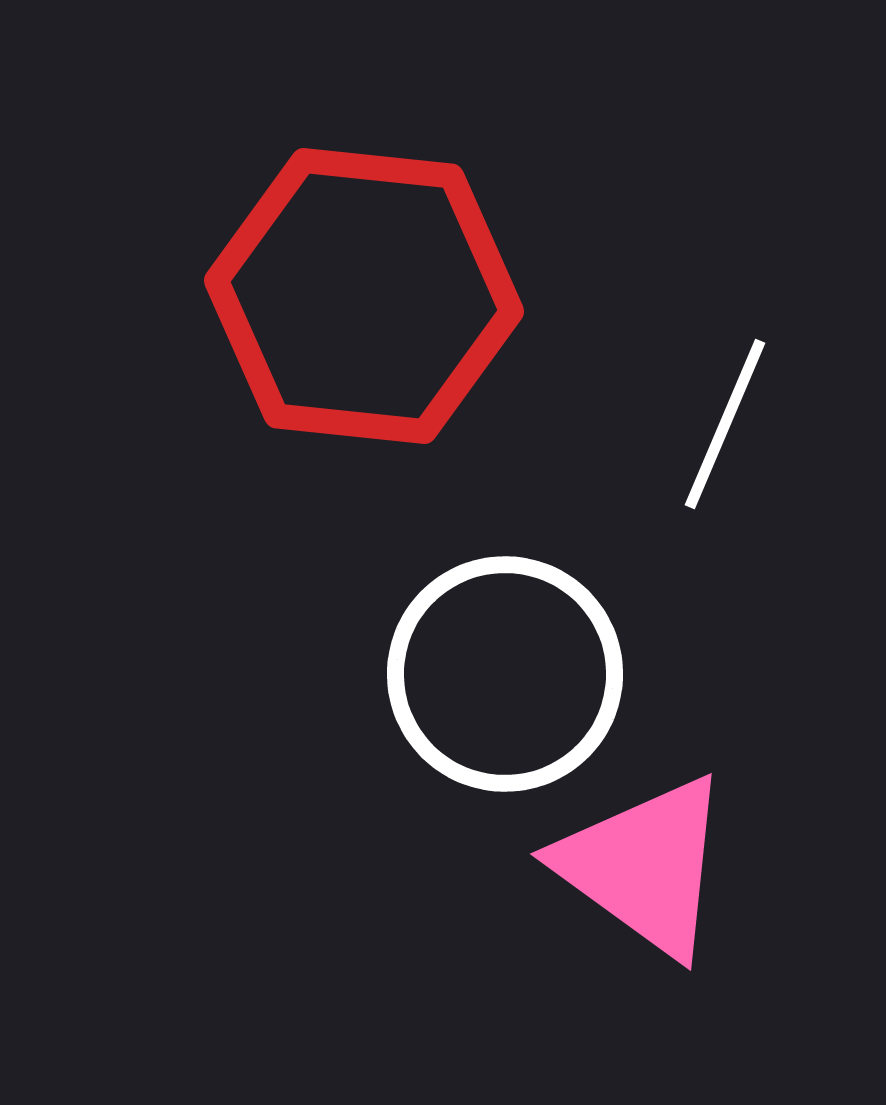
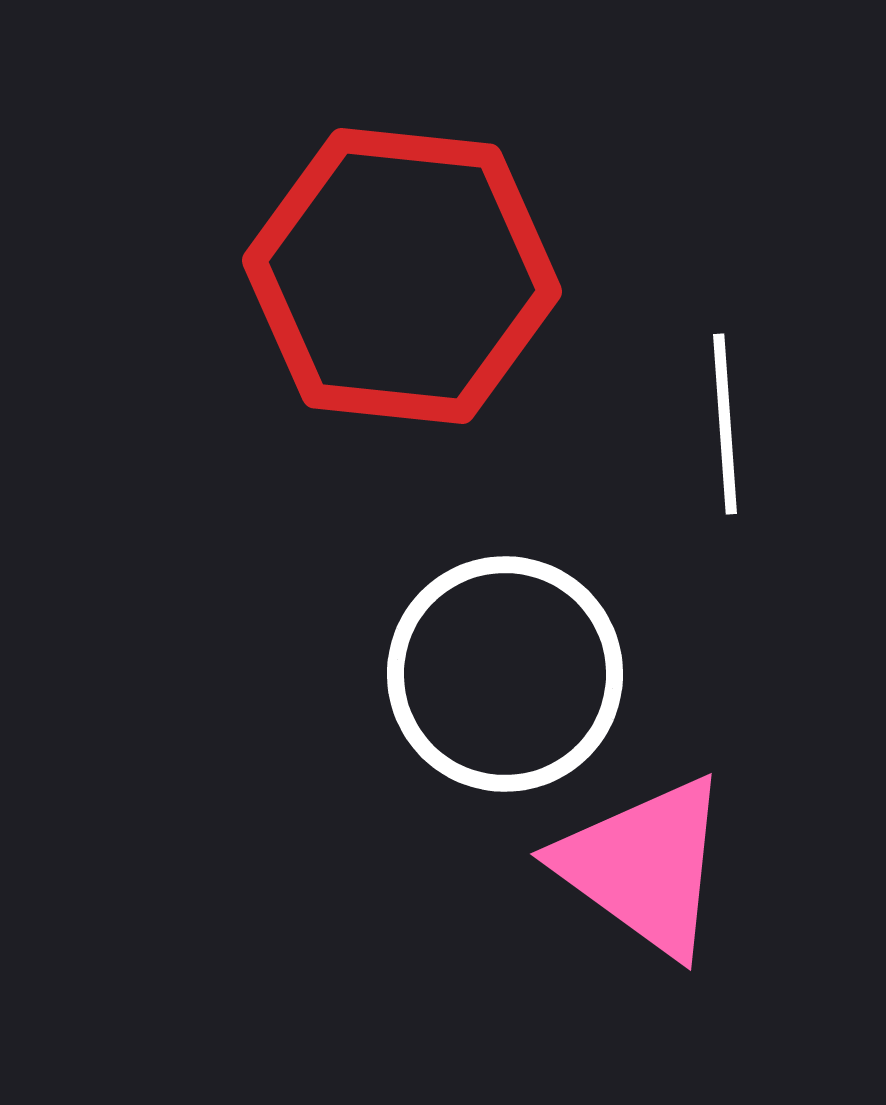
red hexagon: moved 38 px right, 20 px up
white line: rotated 27 degrees counterclockwise
